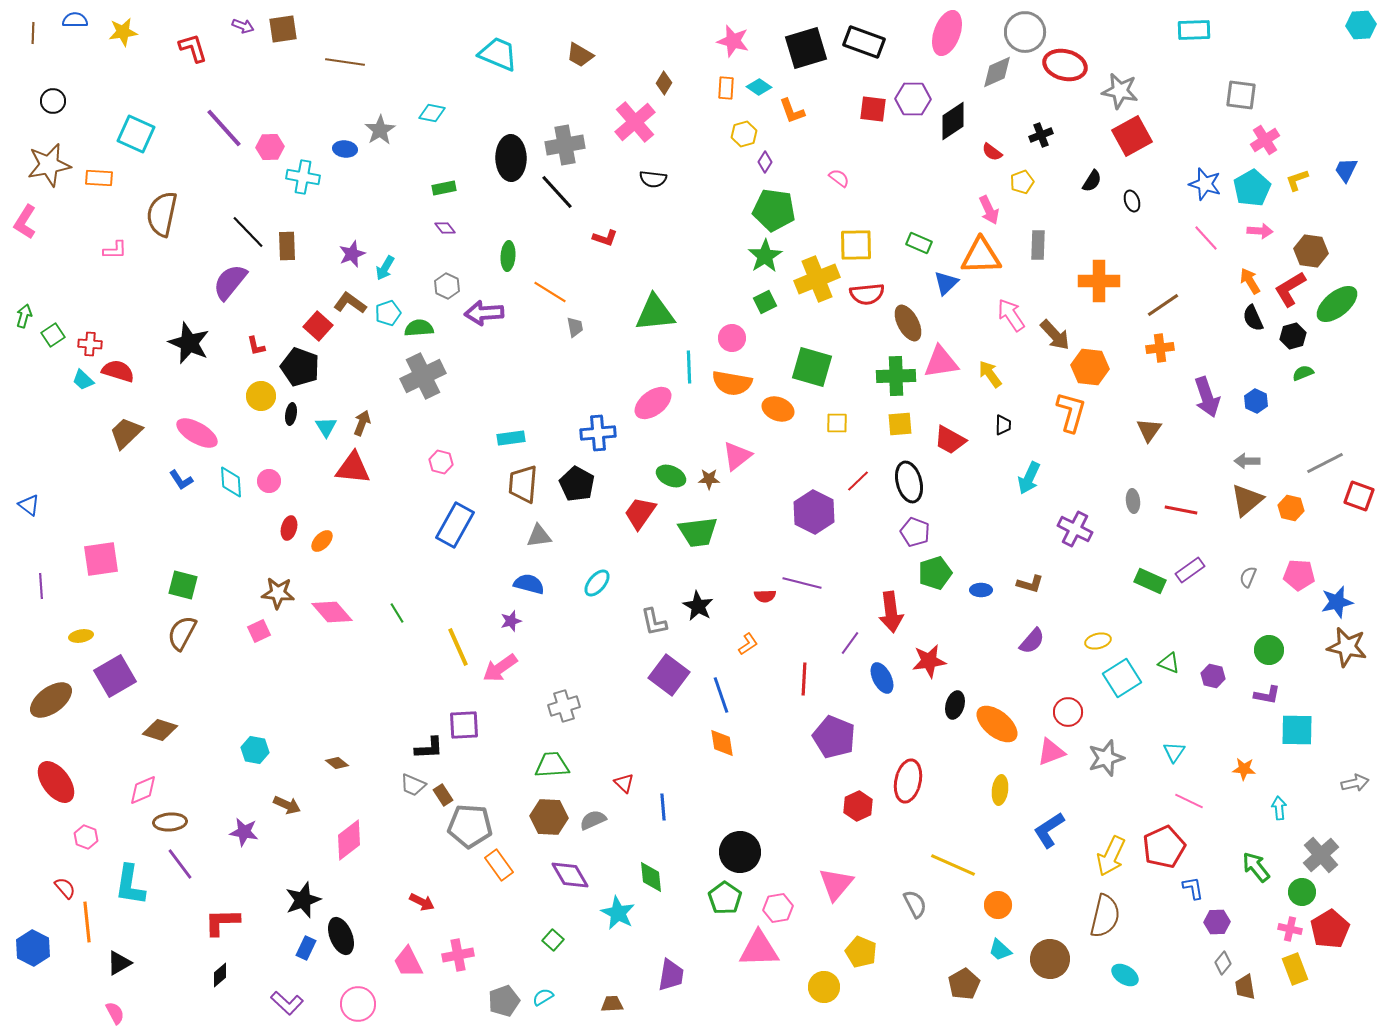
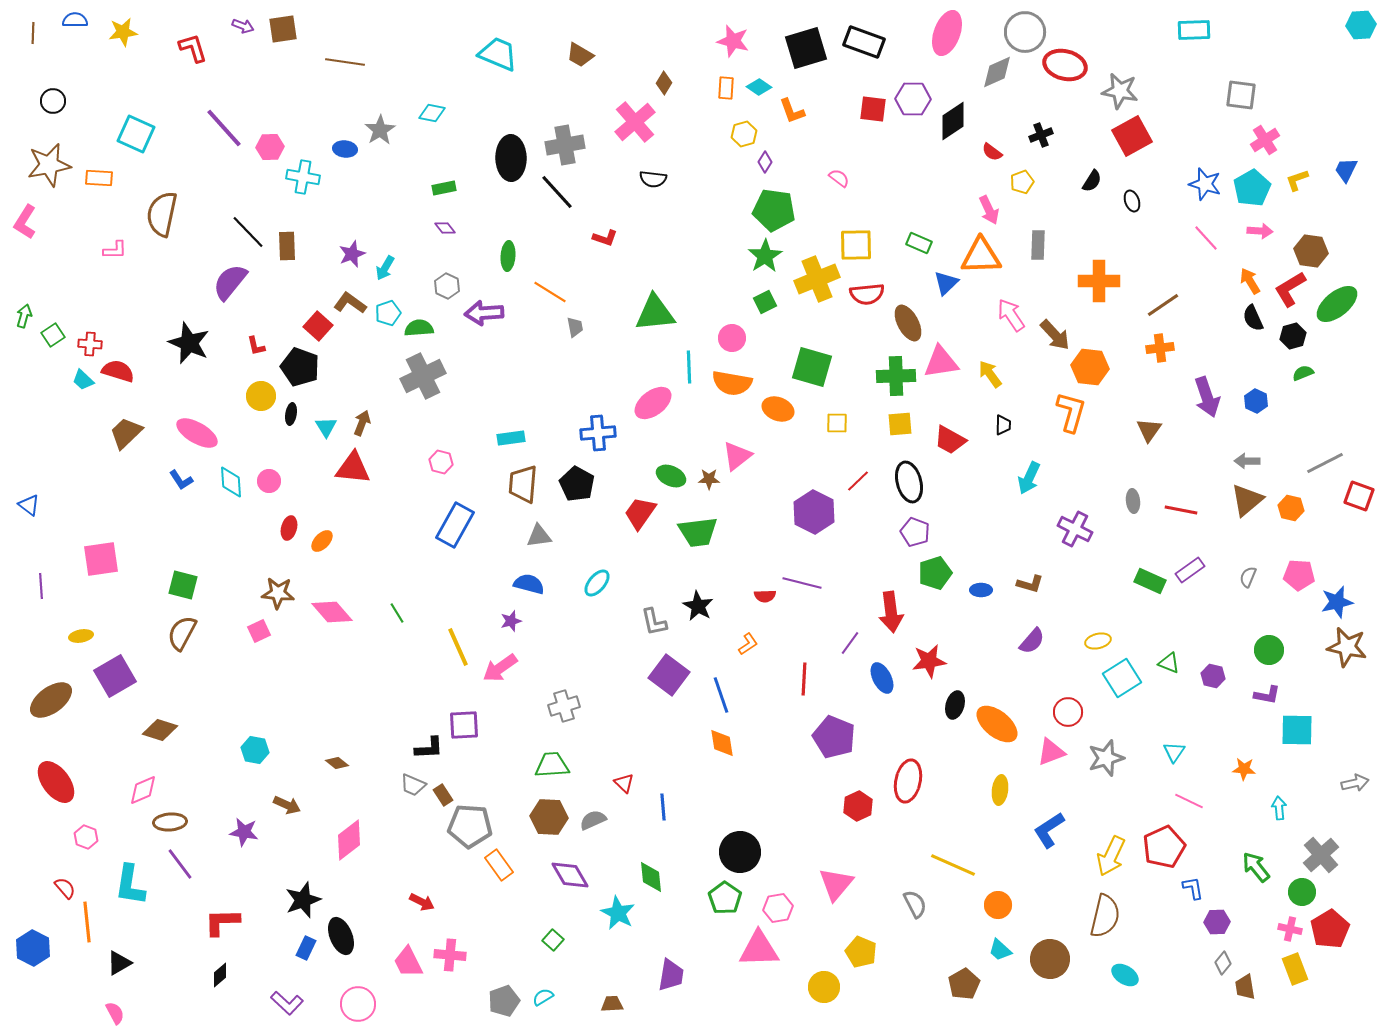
pink cross at (458, 955): moved 8 px left; rotated 16 degrees clockwise
